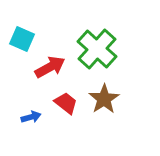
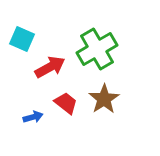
green cross: rotated 18 degrees clockwise
blue arrow: moved 2 px right
